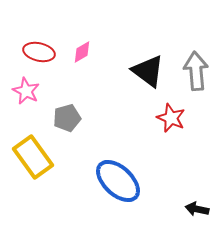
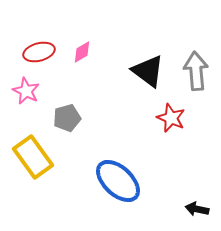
red ellipse: rotated 28 degrees counterclockwise
